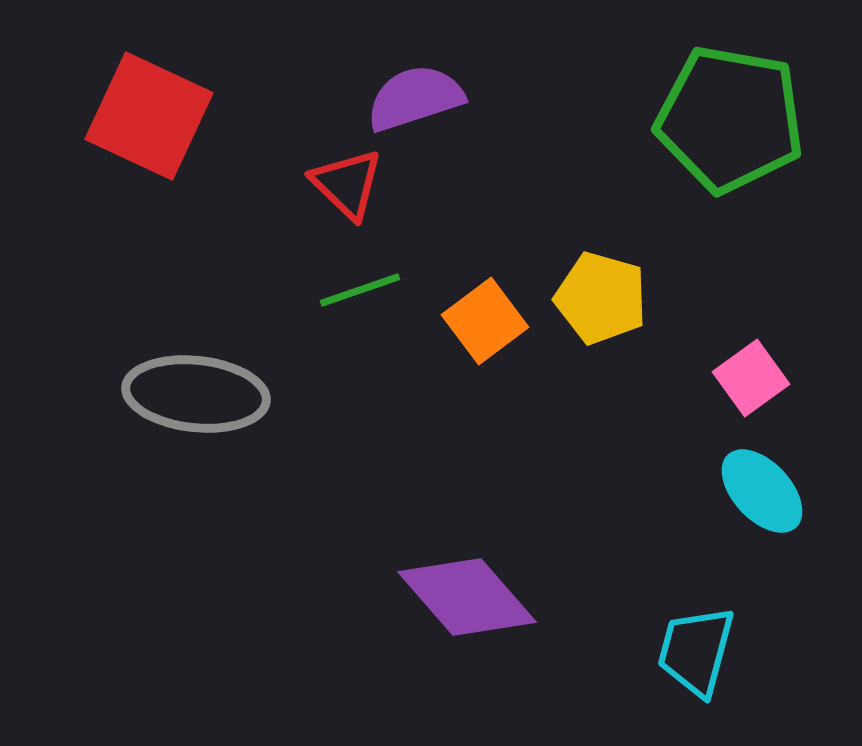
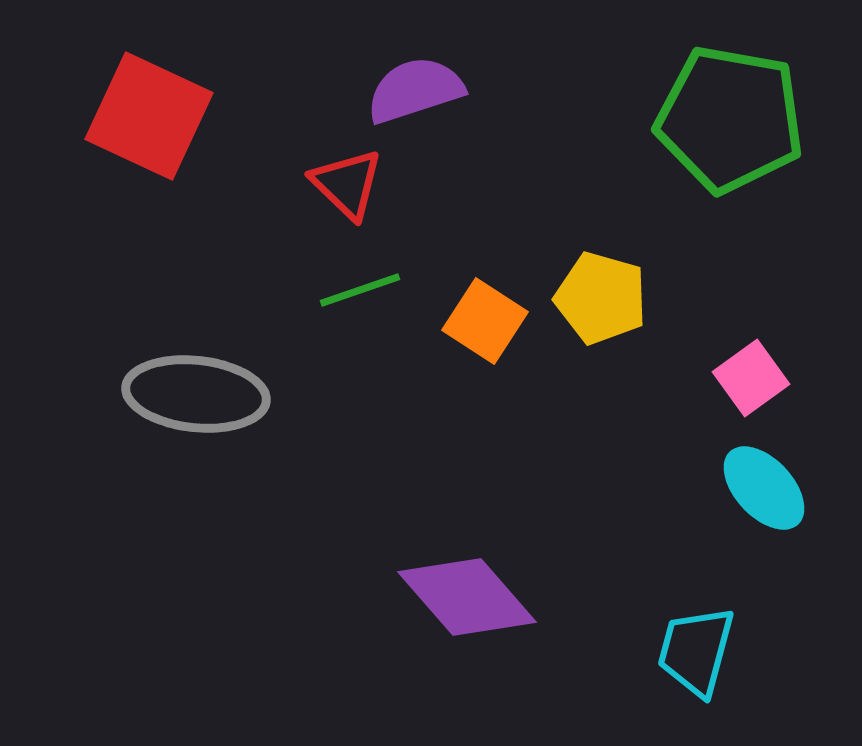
purple semicircle: moved 8 px up
orange square: rotated 20 degrees counterclockwise
cyan ellipse: moved 2 px right, 3 px up
